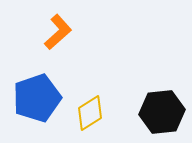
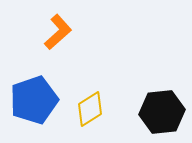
blue pentagon: moved 3 px left, 2 px down
yellow diamond: moved 4 px up
